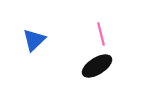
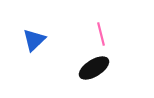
black ellipse: moved 3 px left, 2 px down
